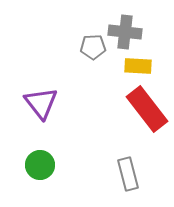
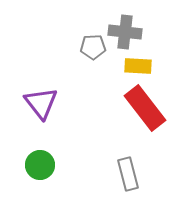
red rectangle: moved 2 px left, 1 px up
